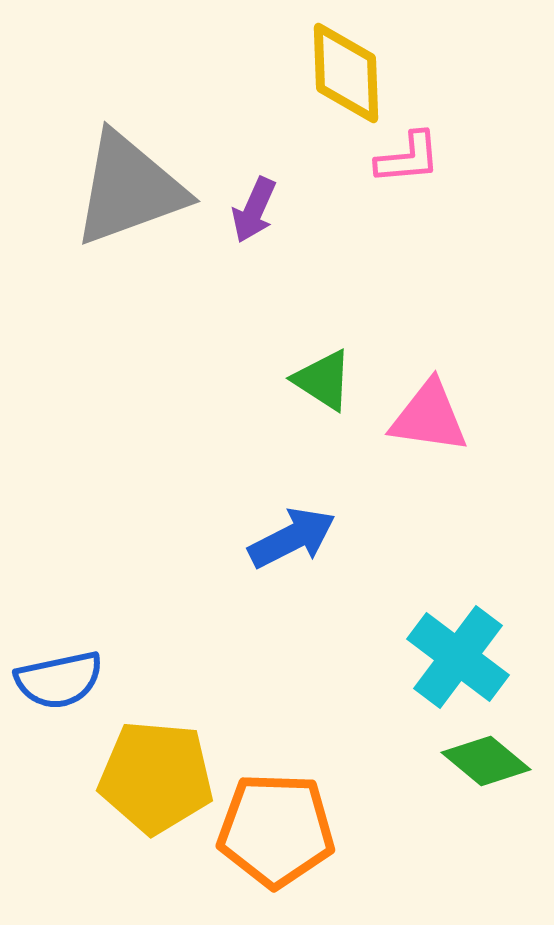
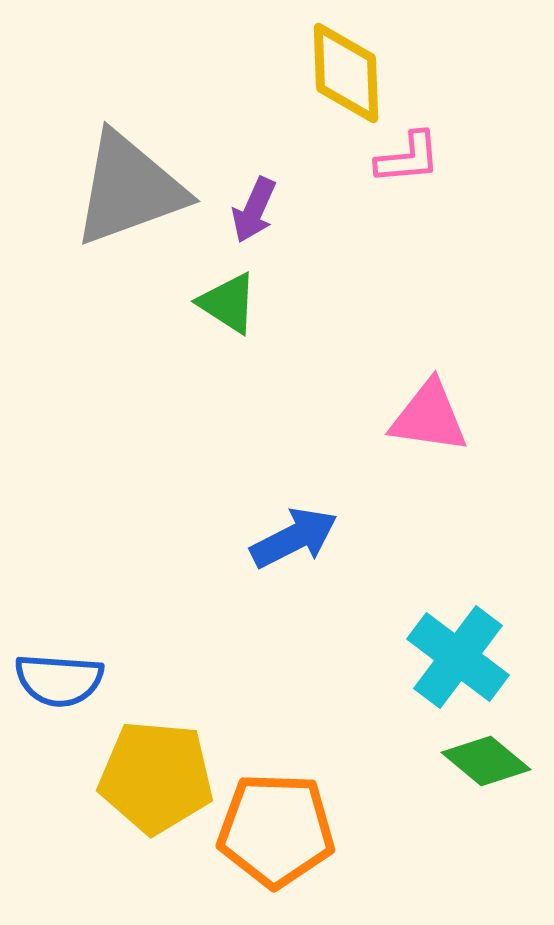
green triangle: moved 95 px left, 77 px up
blue arrow: moved 2 px right
blue semicircle: rotated 16 degrees clockwise
